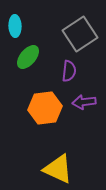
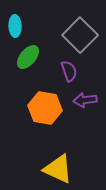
gray square: moved 1 px down; rotated 12 degrees counterclockwise
purple semicircle: rotated 25 degrees counterclockwise
purple arrow: moved 1 px right, 2 px up
orange hexagon: rotated 16 degrees clockwise
